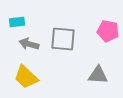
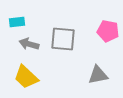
gray triangle: rotated 15 degrees counterclockwise
